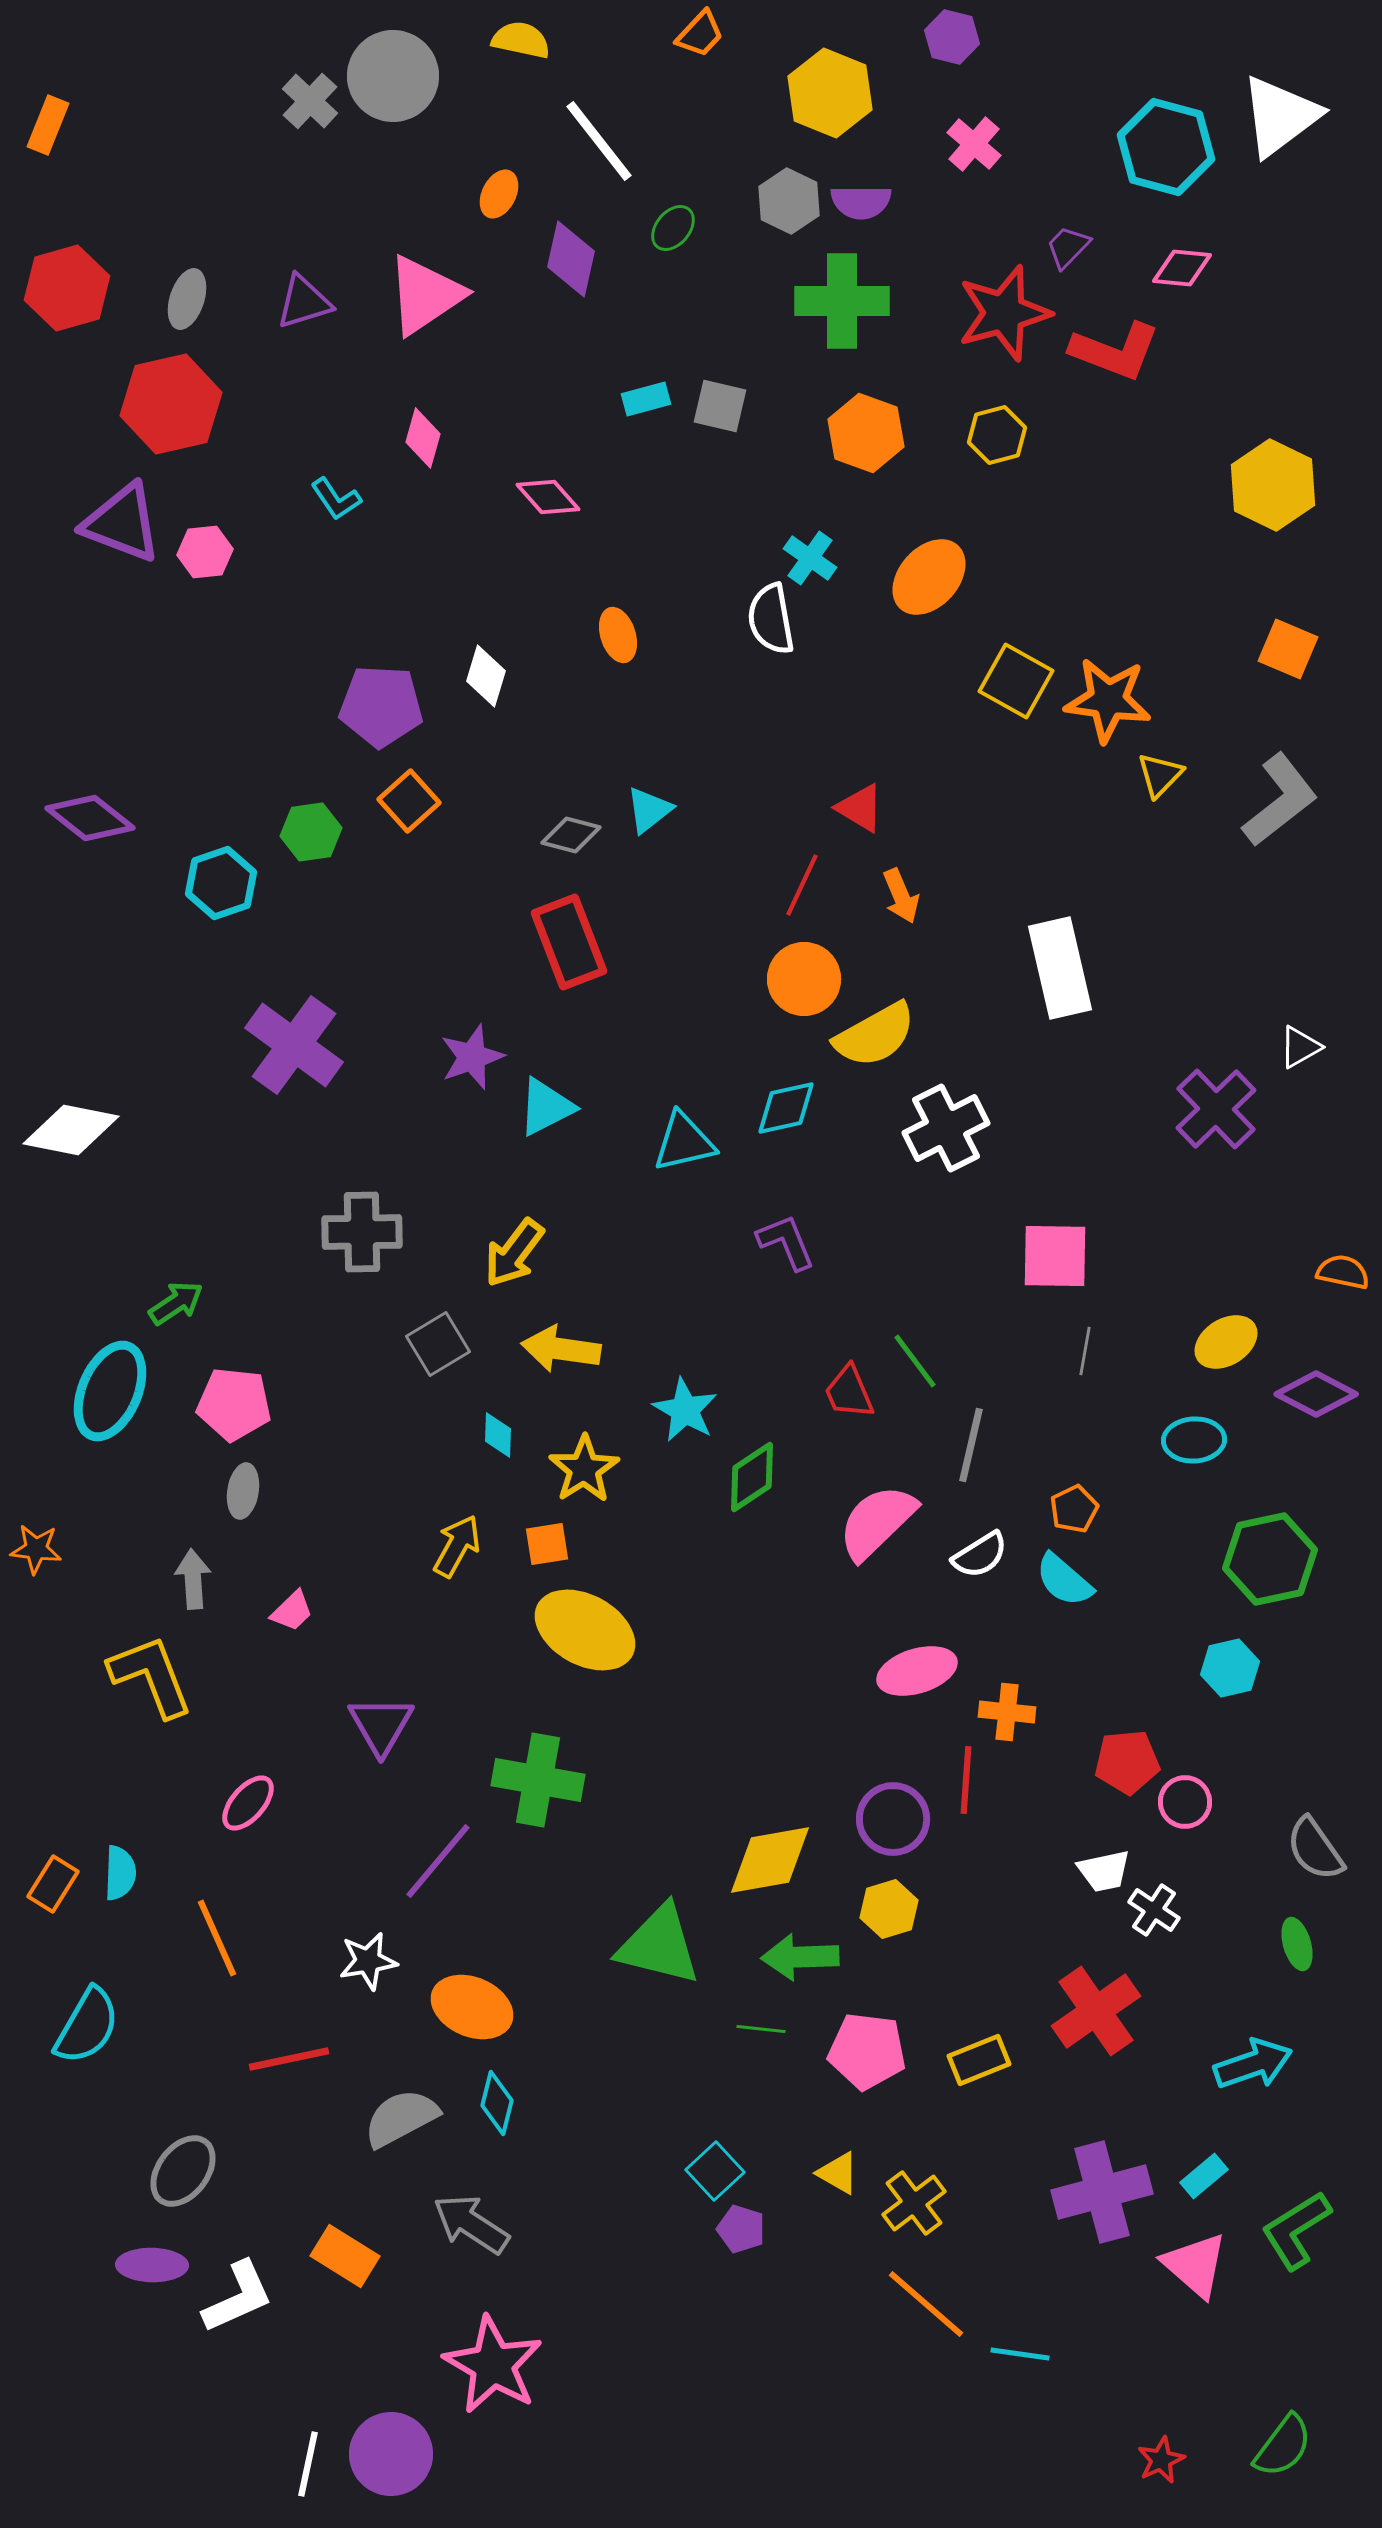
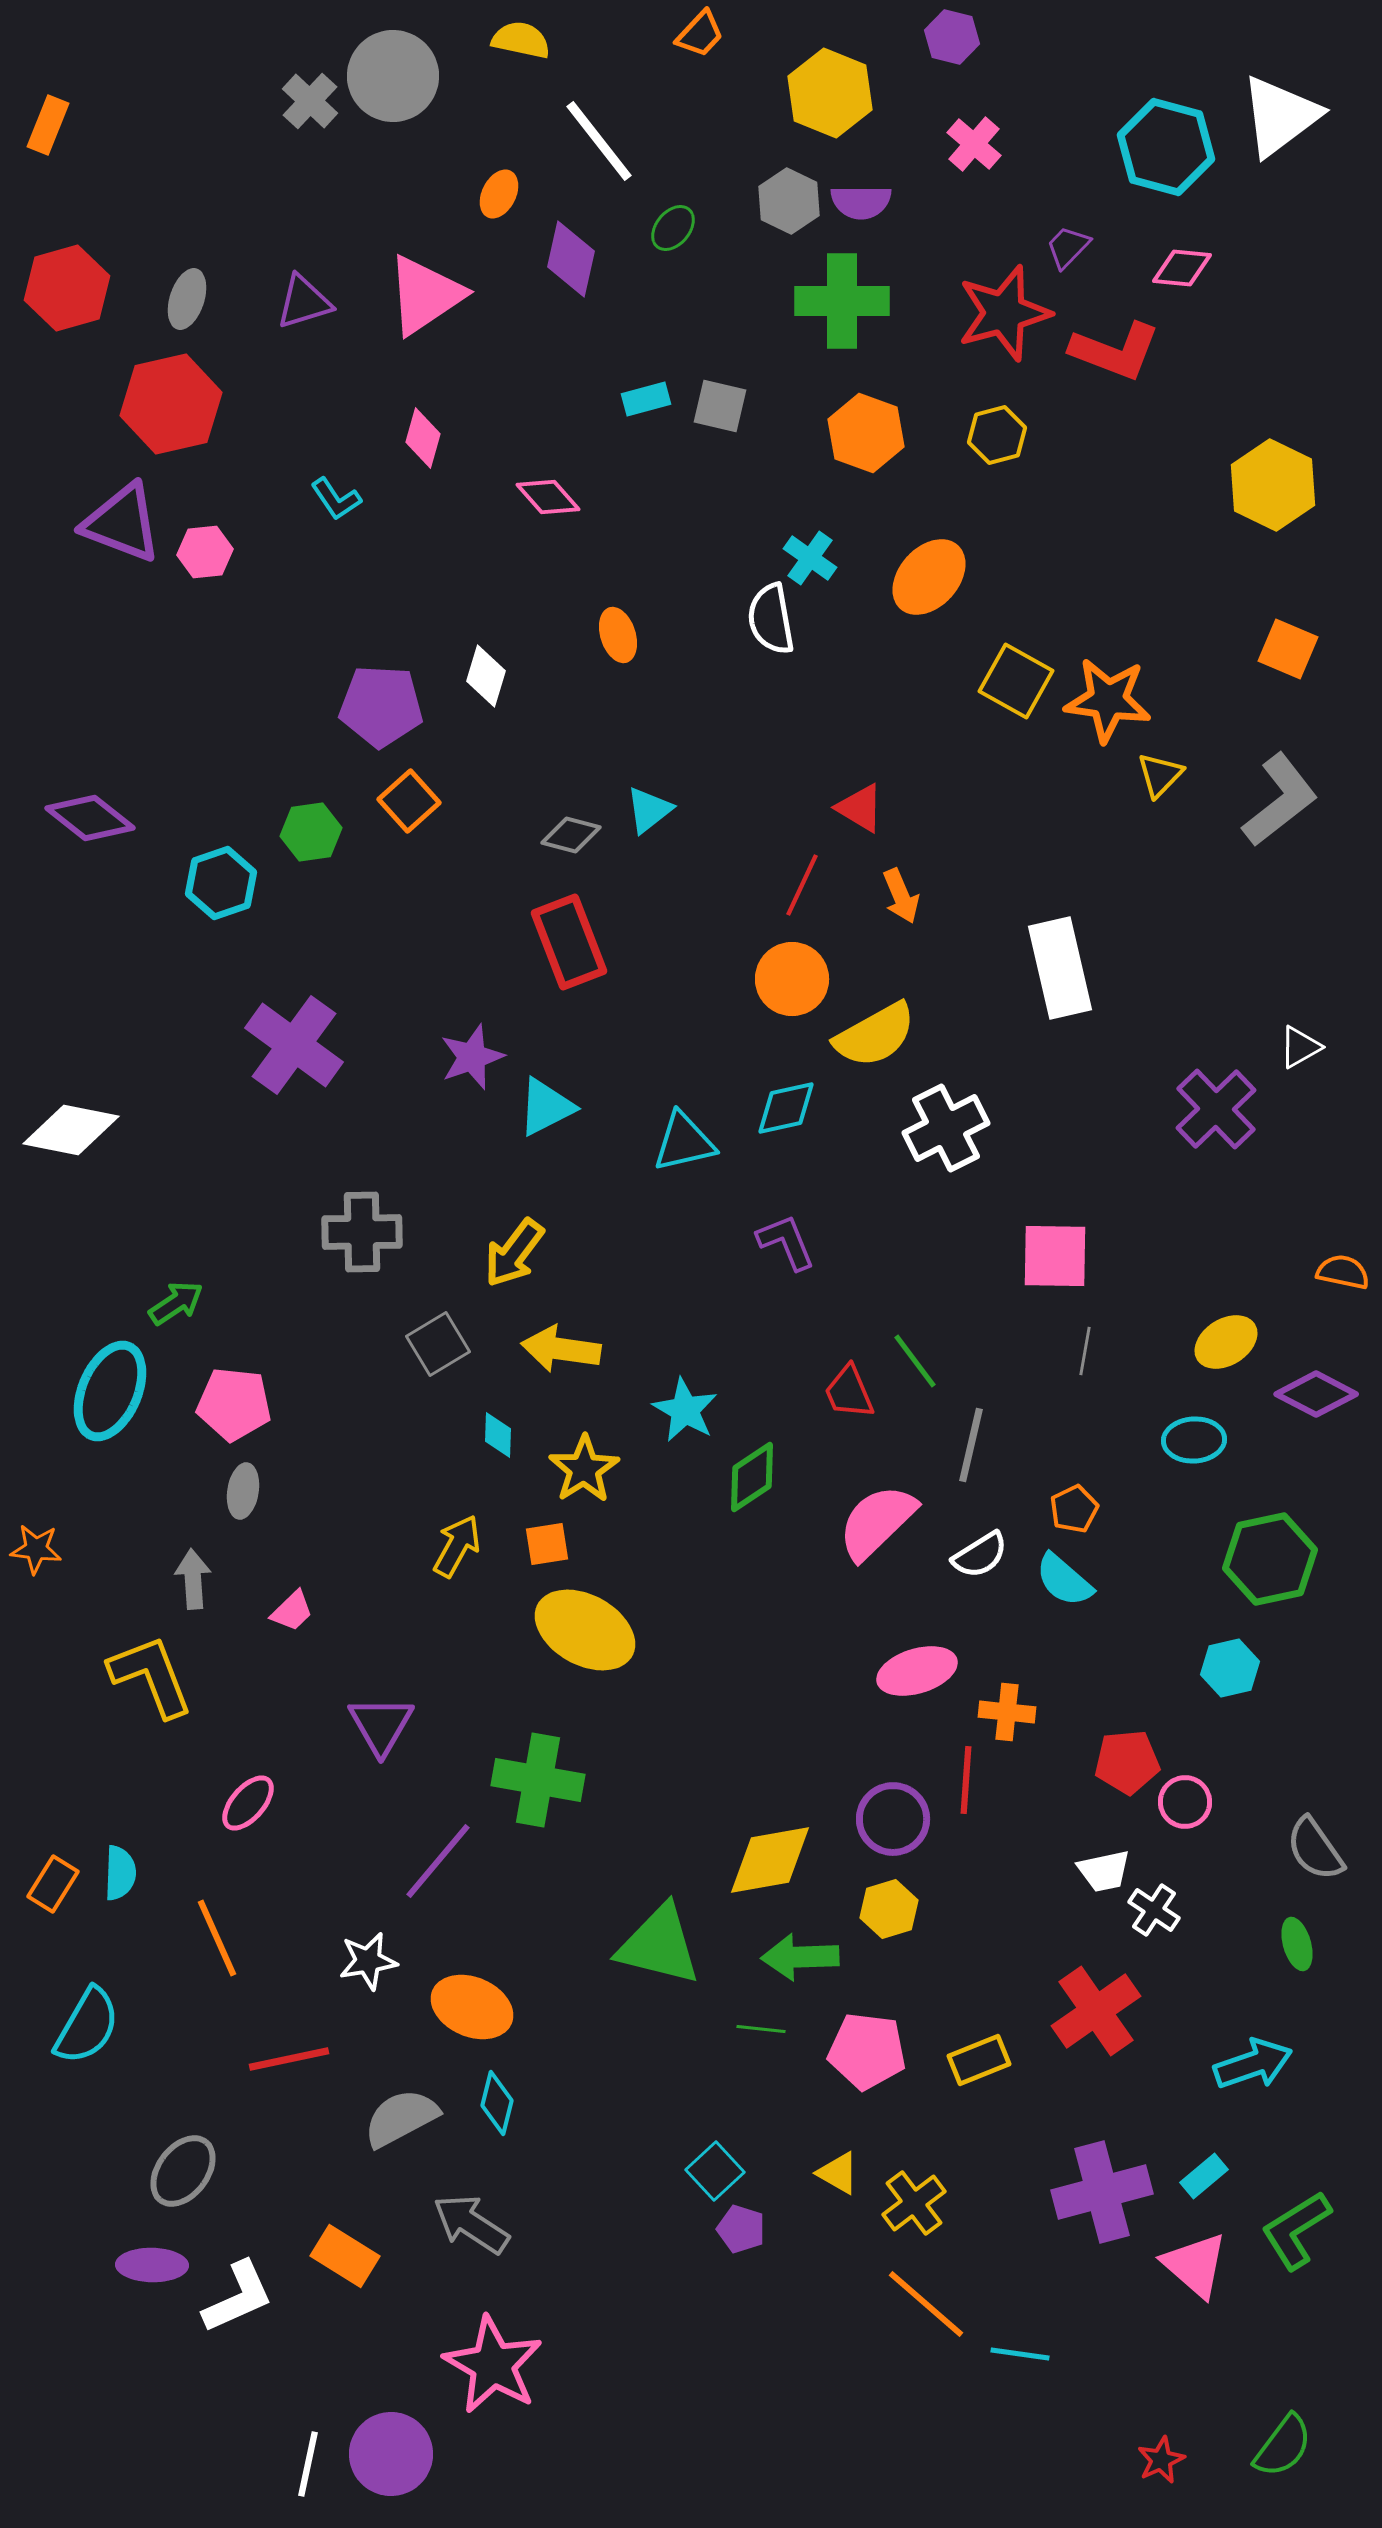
orange circle at (804, 979): moved 12 px left
